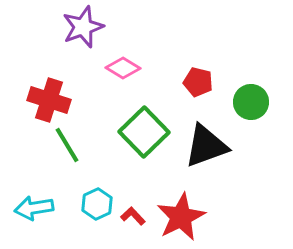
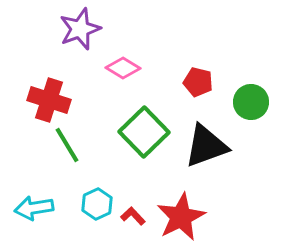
purple star: moved 3 px left, 2 px down
